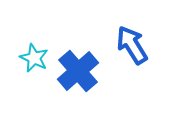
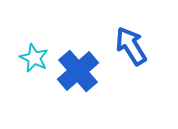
blue arrow: moved 1 px left, 1 px down
